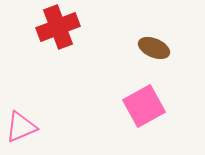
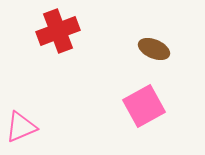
red cross: moved 4 px down
brown ellipse: moved 1 px down
